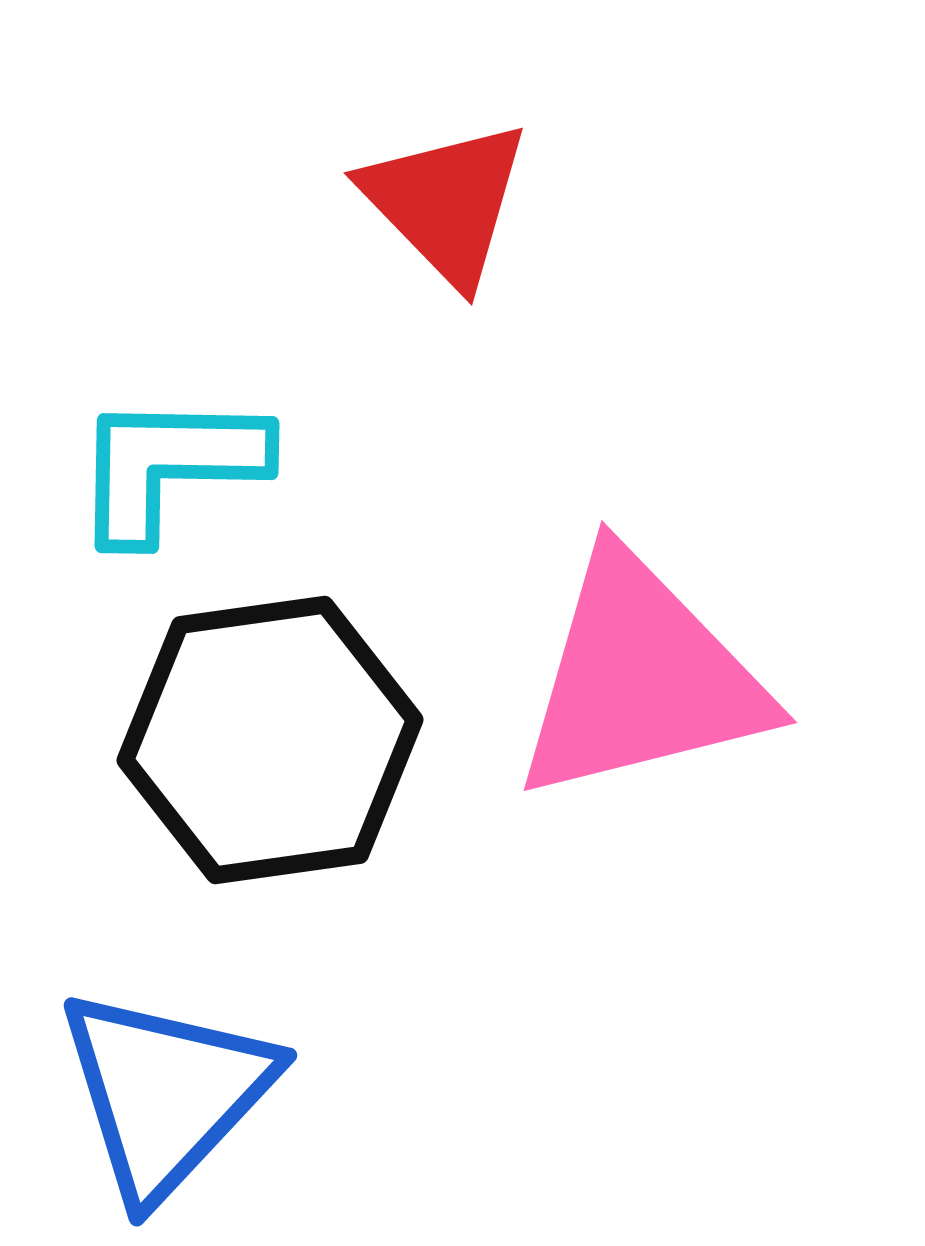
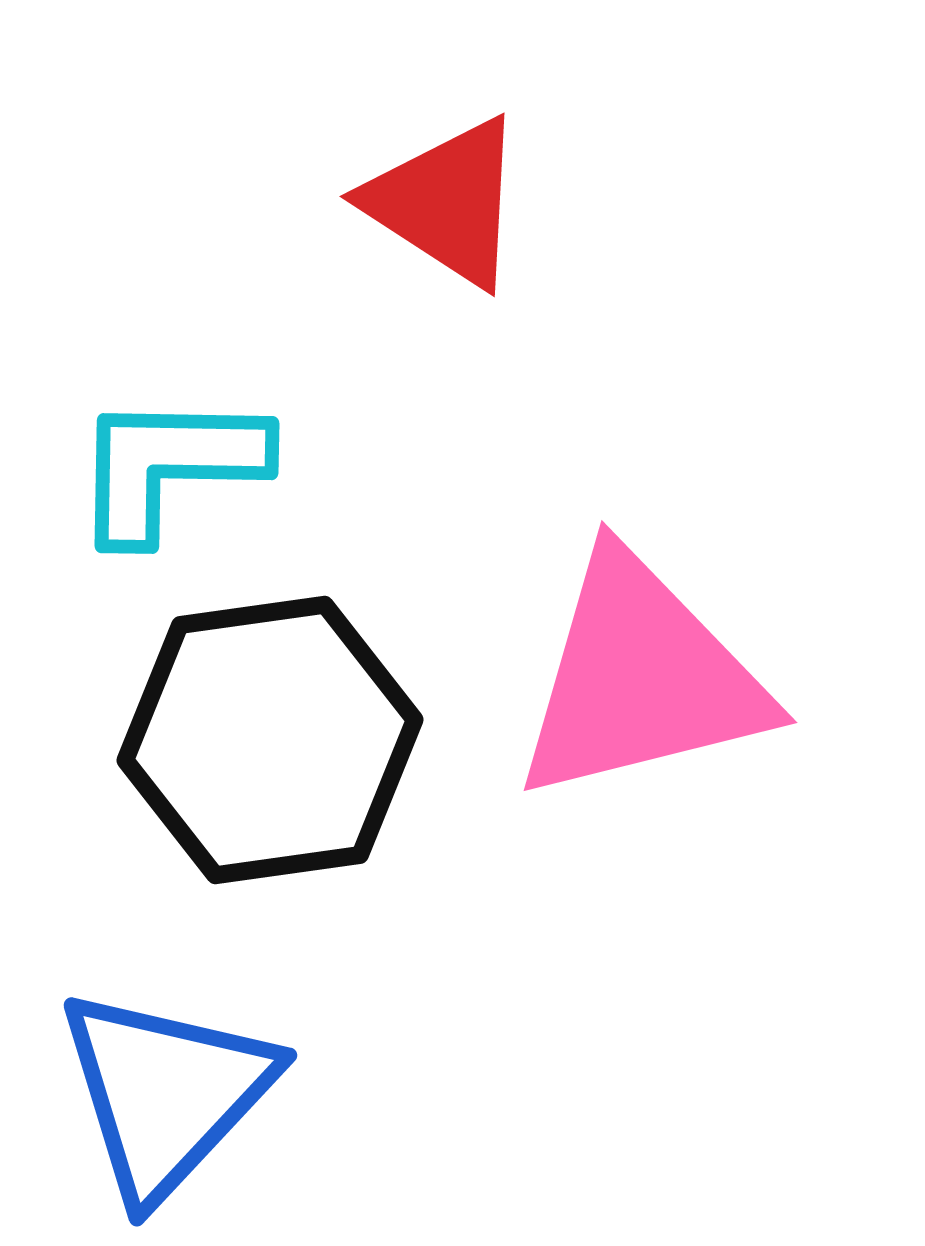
red triangle: rotated 13 degrees counterclockwise
